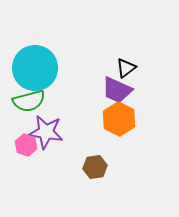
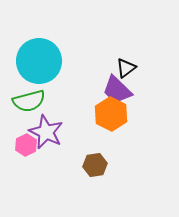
cyan circle: moved 4 px right, 7 px up
purple trapezoid: rotated 20 degrees clockwise
orange hexagon: moved 8 px left, 5 px up
purple star: rotated 16 degrees clockwise
pink hexagon: rotated 15 degrees clockwise
brown hexagon: moved 2 px up
